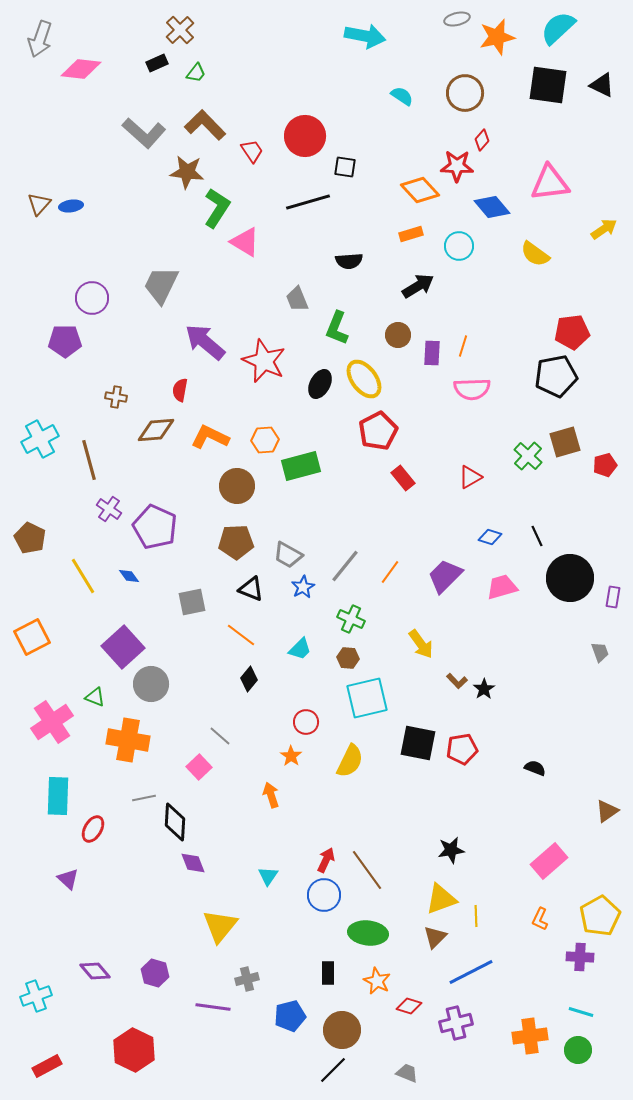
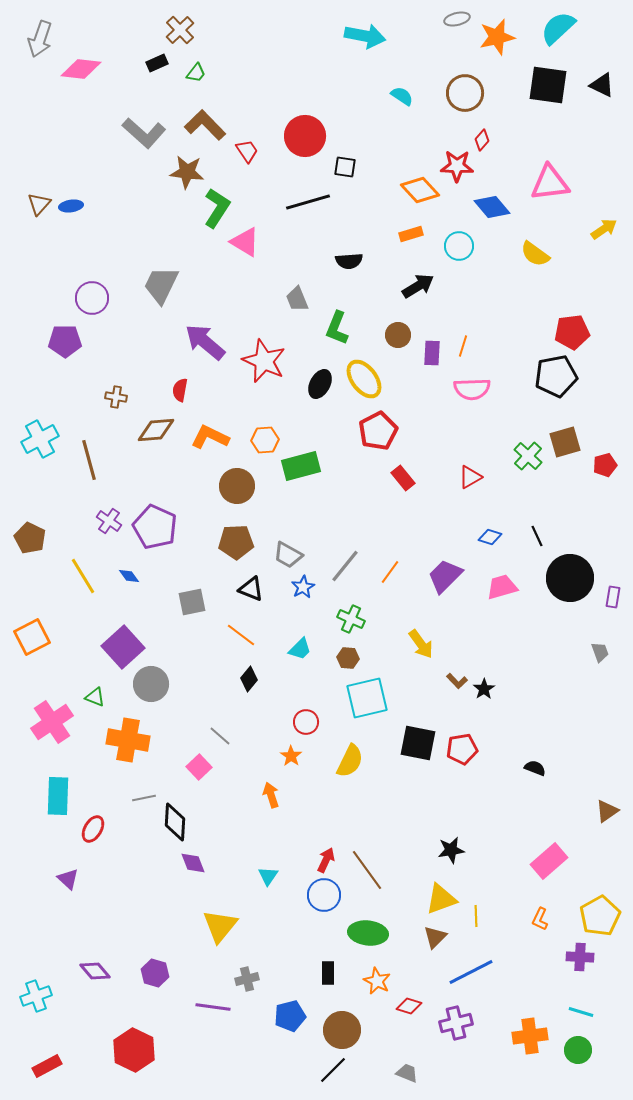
red trapezoid at (252, 151): moved 5 px left
purple cross at (109, 509): moved 12 px down
